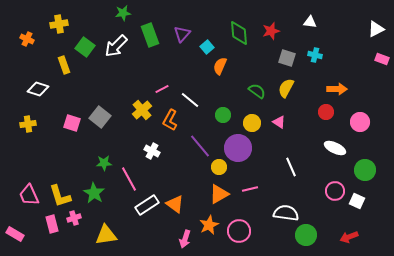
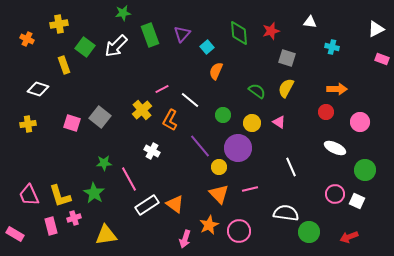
cyan cross at (315, 55): moved 17 px right, 8 px up
orange semicircle at (220, 66): moved 4 px left, 5 px down
pink circle at (335, 191): moved 3 px down
orange triangle at (219, 194): rotated 45 degrees counterclockwise
pink rectangle at (52, 224): moved 1 px left, 2 px down
green circle at (306, 235): moved 3 px right, 3 px up
